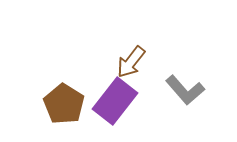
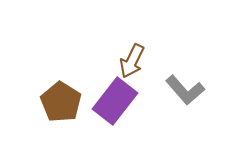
brown arrow: moved 1 px right, 1 px up; rotated 12 degrees counterclockwise
brown pentagon: moved 3 px left, 2 px up
